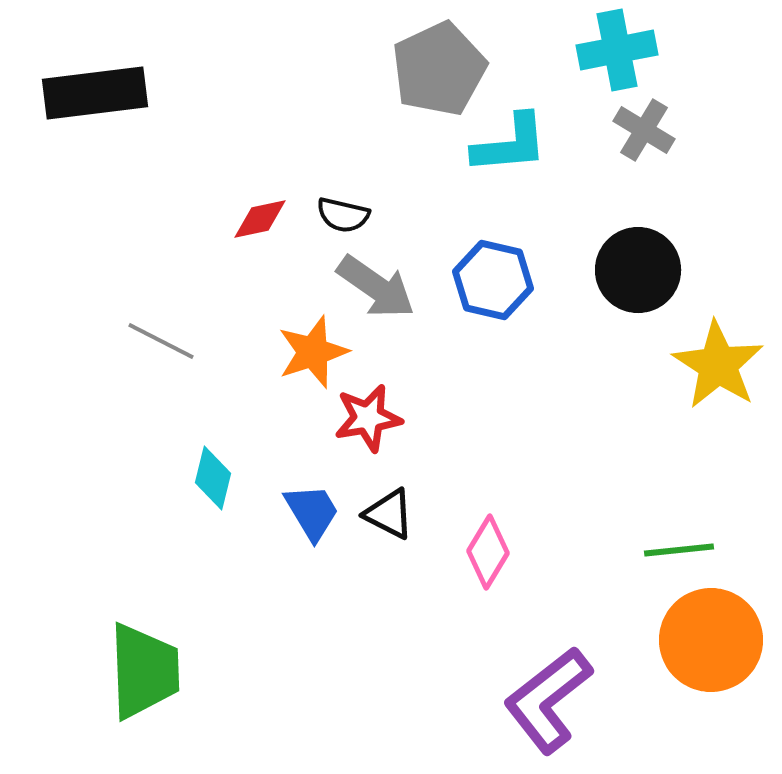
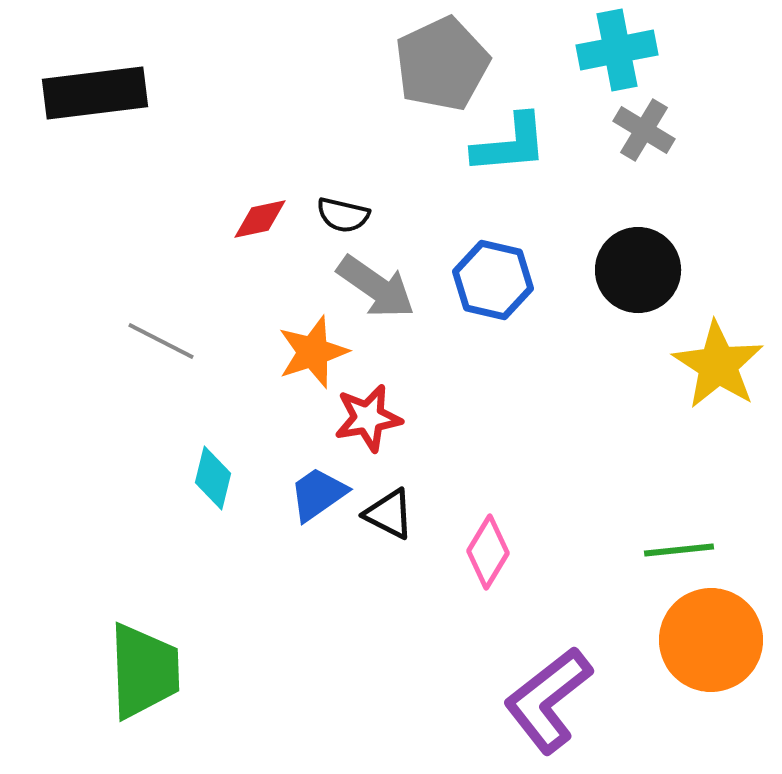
gray pentagon: moved 3 px right, 5 px up
blue trapezoid: moved 6 px right, 18 px up; rotated 94 degrees counterclockwise
